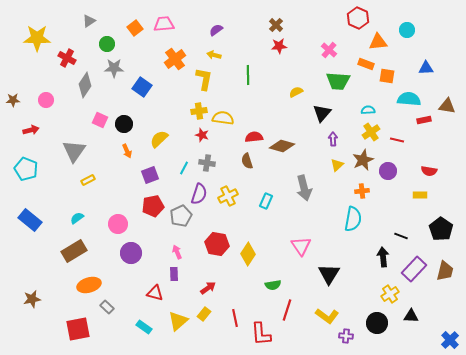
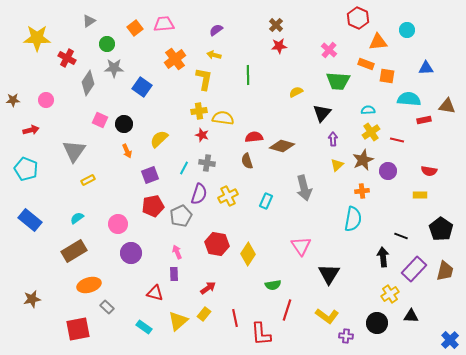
gray diamond at (85, 85): moved 3 px right, 2 px up
